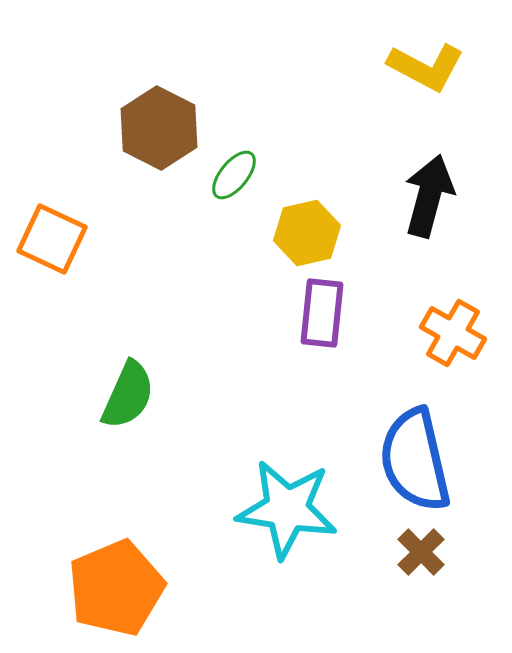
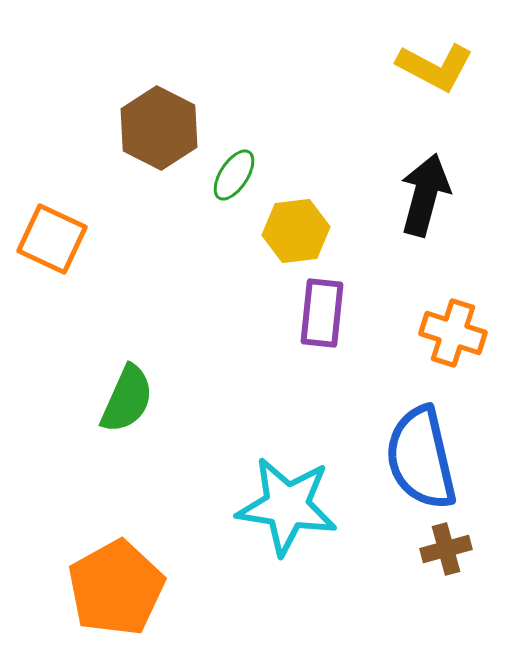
yellow L-shape: moved 9 px right
green ellipse: rotated 6 degrees counterclockwise
black arrow: moved 4 px left, 1 px up
yellow hexagon: moved 11 px left, 2 px up; rotated 6 degrees clockwise
orange cross: rotated 12 degrees counterclockwise
green semicircle: moved 1 px left, 4 px down
blue semicircle: moved 6 px right, 2 px up
cyan star: moved 3 px up
brown cross: moved 25 px right, 3 px up; rotated 30 degrees clockwise
orange pentagon: rotated 6 degrees counterclockwise
